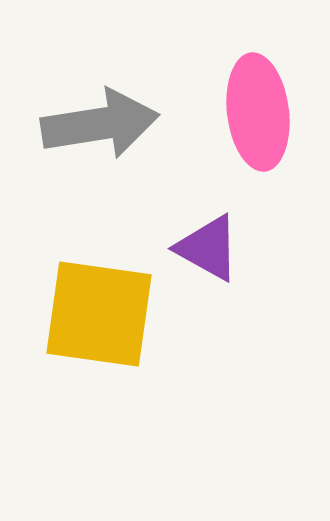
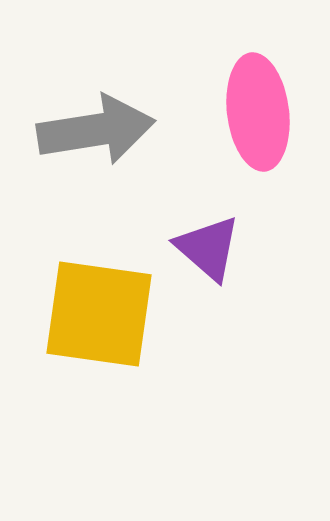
gray arrow: moved 4 px left, 6 px down
purple triangle: rotated 12 degrees clockwise
